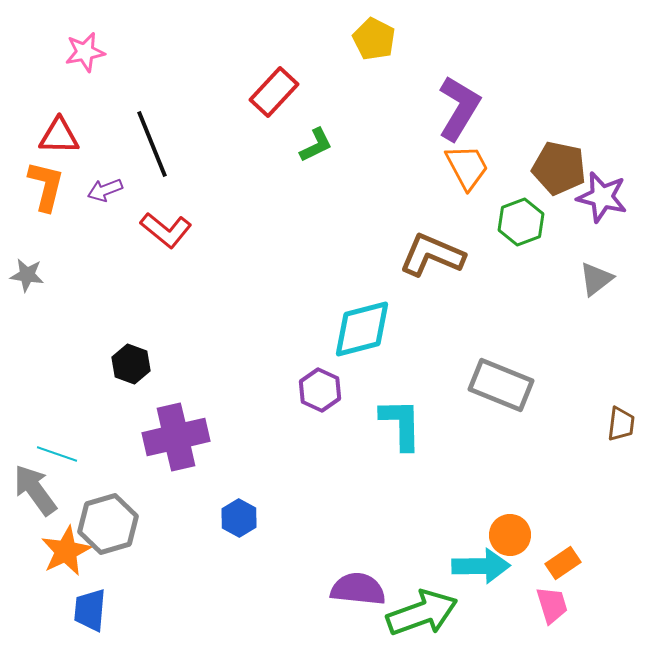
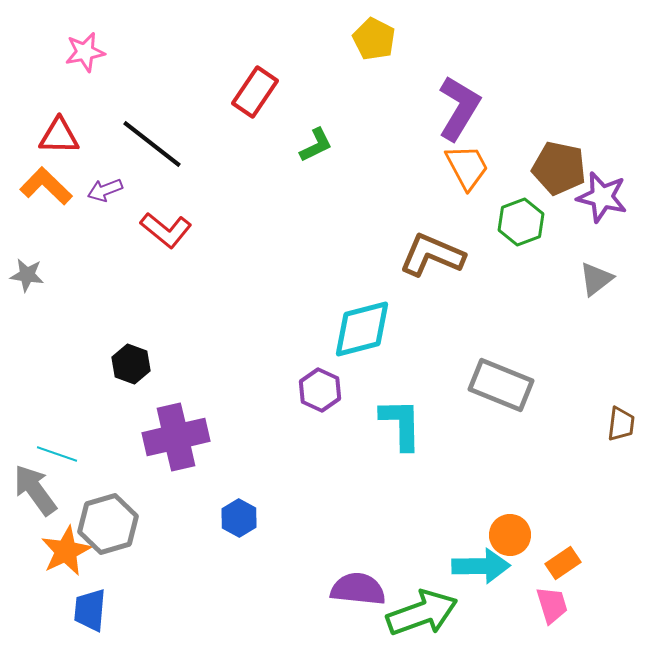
red rectangle: moved 19 px left; rotated 9 degrees counterclockwise
black line: rotated 30 degrees counterclockwise
orange L-shape: rotated 60 degrees counterclockwise
